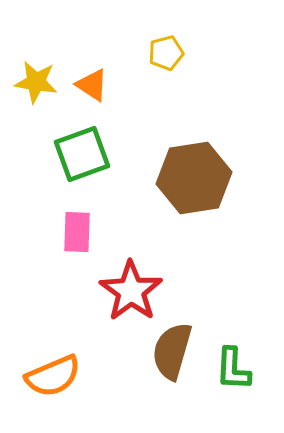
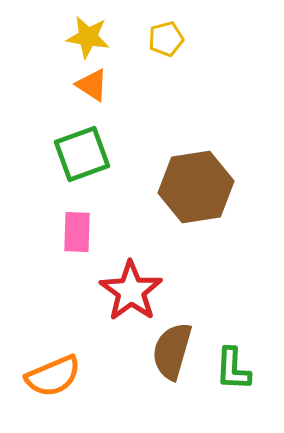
yellow pentagon: moved 14 px up
yellow star: moved 52 px right, 45 px up
brown hexagon: moved 2 px right, 9 px down
